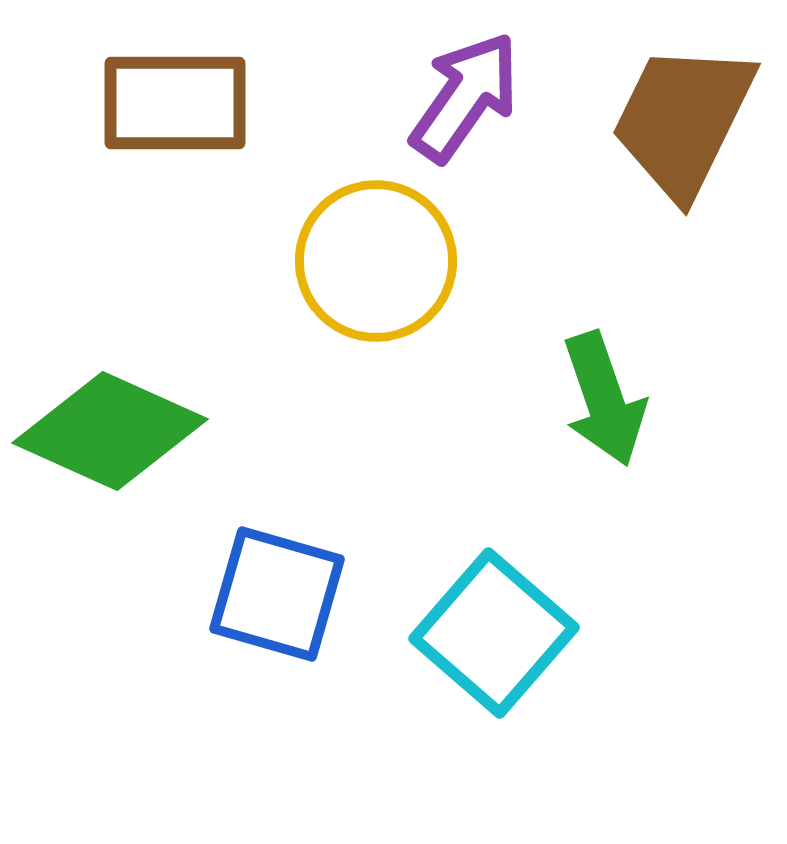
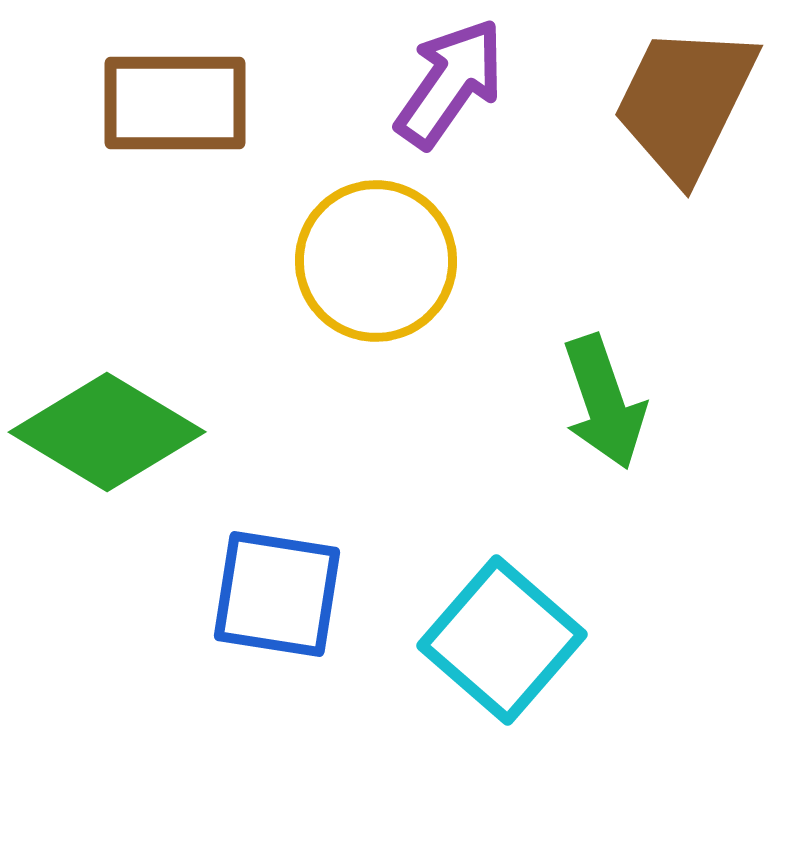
purple arrow: moved 15 px left, 14 px up
brown trapezoid: moved 2 px right, 18 px up
green arrow: moved 3 px down
green diamond: moved 3 px left, 1 px down; rotated 7 degrees clockwise
blue square: rotated 7 degrees counterclockwise
cyan square: moved 8 px right, 7 px down
